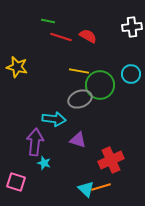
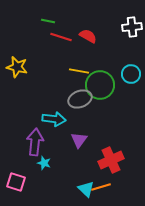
purple triangle: moved 1 px right; rotated 48 degrees clockwise
